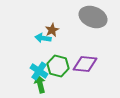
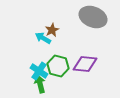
cyan arrow: rotated 21 degrees clockwise
